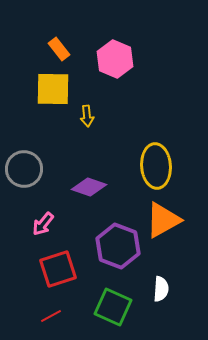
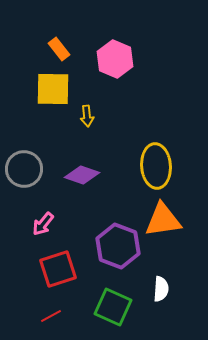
purple diamond: moved 7 px left, 12 px up
orange triangle: rotated 21 degrees clockwise
